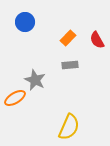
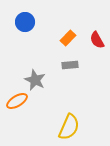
orange ellipse: moved 2 px right, 3 px down
